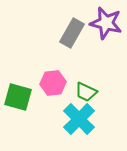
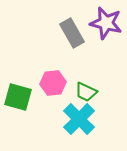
gray rectangle: rotated 60 degrees counterclockwise
